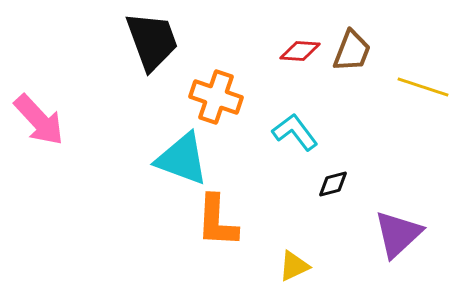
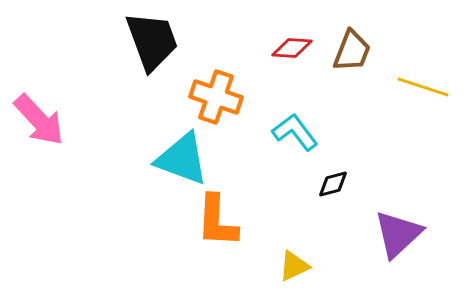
red diamond: moved 8 px left, 3 px up
